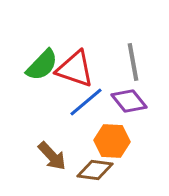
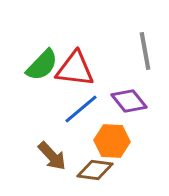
gray line: moved 12 px right, 11 px up
red triangle: rotated 12 degrees counterclockwise
blue line: moved 5 px left, 7 px down
